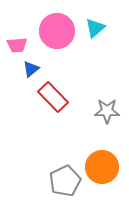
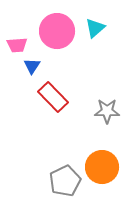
blue triangle: moved 1 px right, 3 px up; rotated 18 degrees counterclockwise
